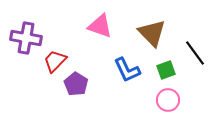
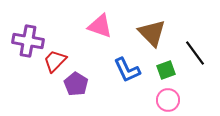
purple cross: moved 2 px right, 3 px down
